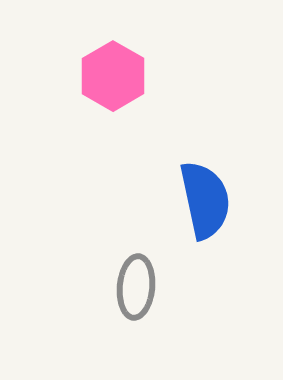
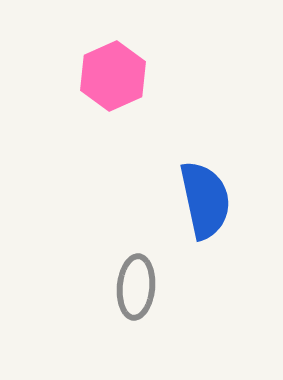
pink hexagon: rotated 6 degrees clockwise
